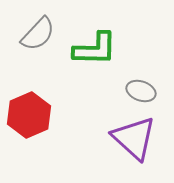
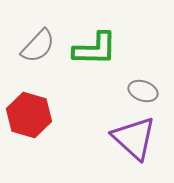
gray semicircle: moved 12 px down
gray ellipse: moved 2 px right
red hexagon: rotated 21 degrees counterclockwise
